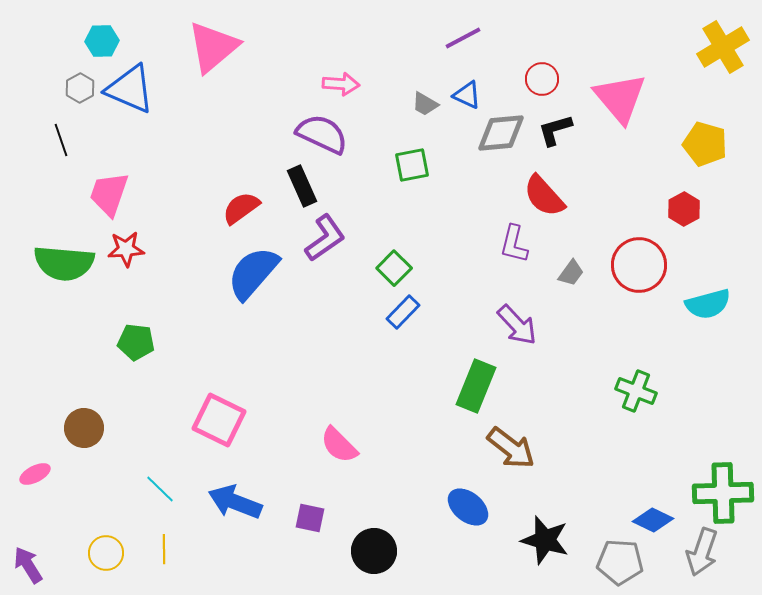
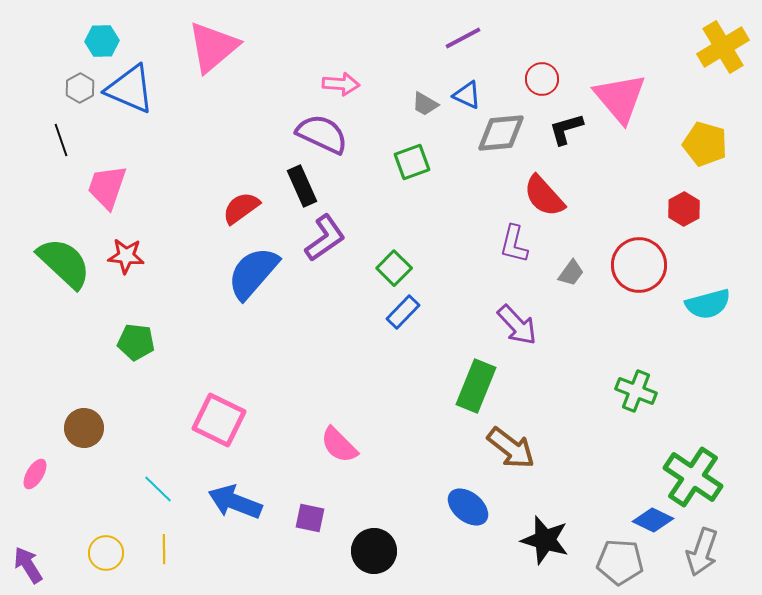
black L-shape at (555, 130): moved 11 px right, 1 px up
green square at (412, 165): moved 3 px up; rotated 9 degrees counterclockwise
pink trapezoid at (109, 194): moved 2 px left, 7 px up
red star at (126, 249): moved 7 px down; rotated 9 degrees clockwise
green semicircle at (64, 263): rotated 142 degrees counterclockwise
pink ellipse at (35, 474): rotated 32 degrees counterclockwise
cyan line at (160, 489): moved 2 px left
green cross at (723, 493): moved 30 px left, 16 px up; rotated 36 degrees clockwise
